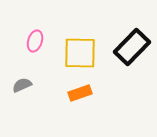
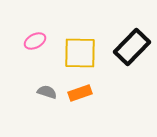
pink ellipse: rotated 45 degrees clockwise
gray semicircle: moved 25 px right, 7 px down; rotated 42 degrees clockwise
